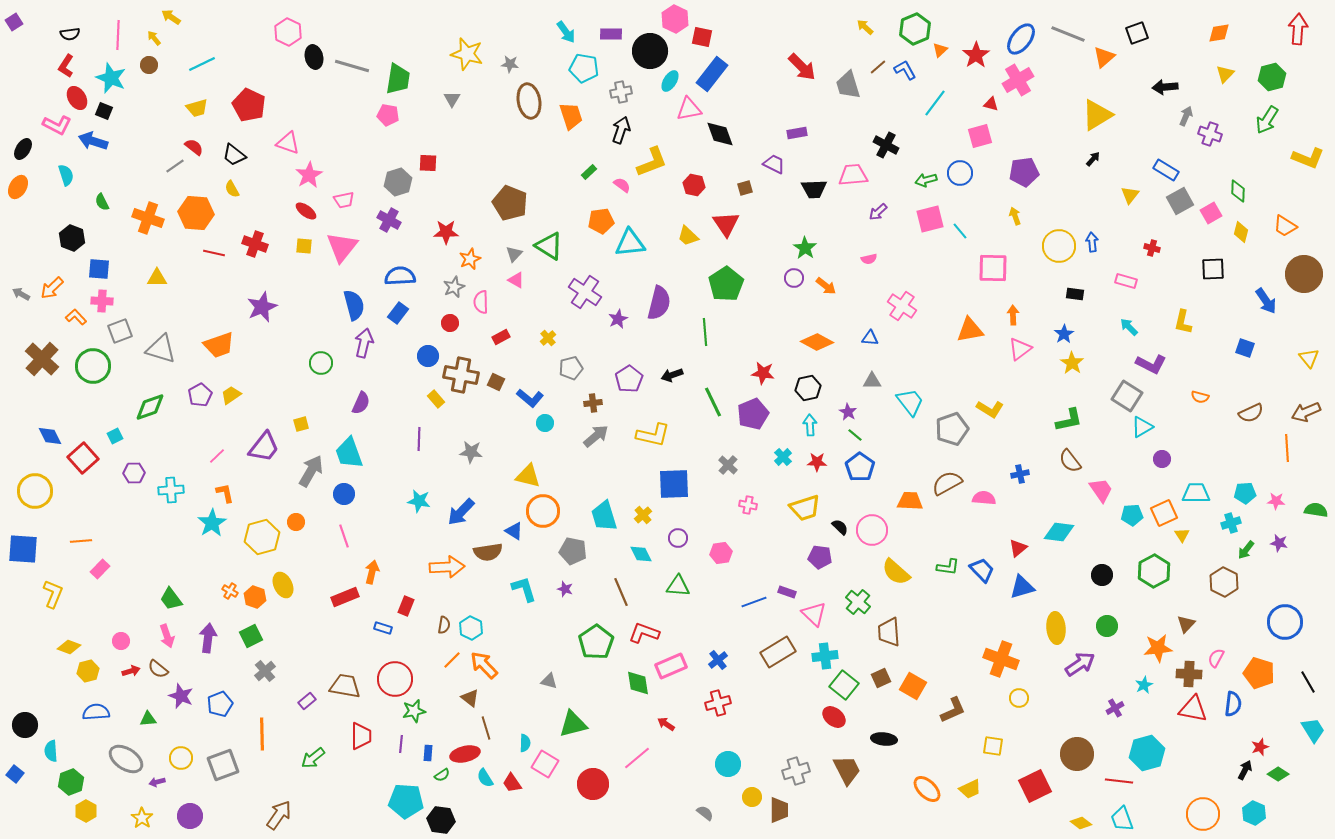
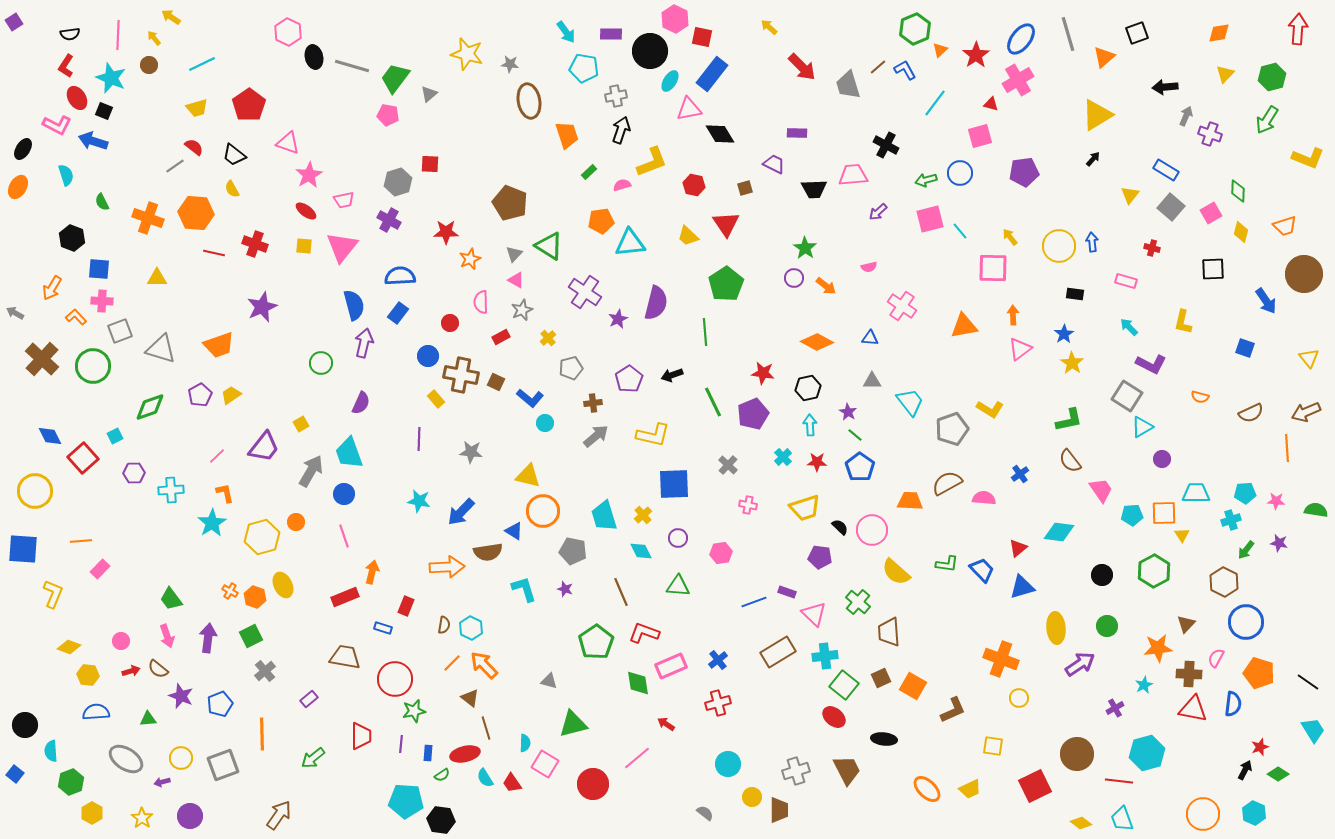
yellow arrow at (865, 27): moved 96 px left
gray line at (1068, 34): rotated 52 degrees clockwise
green trapezoid at (398, 79): moved 3 px left, 1 px up; rotated 152 degrees counterclockwise
gray cross at (621, 92): moved 5 px left, 4 px down
gray triangle at (452, 99): moved 23 px left, 5 px up; rotated 18 degrees clockwise
red pentagon at (249, 105): rotated 12 degrees clockwise
orange trapezoid at (571, 116): moved 4 px left, 19 px down
purple rectangle at (797, 133): rotated 12 degrees clockwise
black diamond at (720, 134): rotated 12 degrees counterclockwise
red square at (428, 163): moved 2 px right, 1 px down
pink semicircle at (622, 185): rotated 54 degrees counterclockwise
gray square at (1180, 201): moved 9 px left, 6 px down; rotated 20 degrees counterclockwise
yellow arrow at (1015, 216): moved 5 px left, 21 px down; rotated 18 degrees counterclockwise
orange trapezoid at (1285, 226): rotated 50 degrees counterclockwise
pink semicircle at (869, 259): moved 8 px down
gray star at (454, 287): moved 68 px right, 23 px down
orange arrow at (52, 288): rotated 15 degrees counterclockwise
gray arrow at (21, 294): moved 6 px left, 19 px down
purple semicircle at (659, 303): moved 3 px left
orange triangle at (970, 330): moved 6 px left, 4 px up
yellow square at (301, 424): rotated 14 degrees counterclockwise
blue cross at (1020, 474): rotated 24 degrees counterclockwise
orange square at (1164, 513): rotated 24 degrees clockwise
cyan cross at (1231, 523): moved 3 px up
cyan diamond at (641, 554): moved 3 px up
green L-shape at (948, 567): moved 1 px left, 3 px up
blue circle at (1285, 622): moved 39 px left
orange line at (452, 660): moved 3 px down
yellow hexagon at (88, 671): moved 4 px down; rotated 20 degrees clockwise
black line at (1308, 682): rotated 25 degrees counterclockwise
brown trapezoid at (345, 686): moved 29 px up
purple rectangle at (307, 701): moved 2 px right, 2 px up
purple arrow at (157, 782): moved 5 px right
yellow hexagon at (86, 811): moved 6 px right, 2 px down
